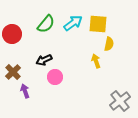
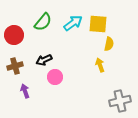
green semicircle: moved 3 px left, 2 px up
red circle: moved 2 px right, 1 px down
yellow arrow: moved 4 px right, 4 px down
brown cross: moved 2 px right, 6 px up; rotated 28 degrees clockwise
gray cross: rotated 25 degrees clockwise
